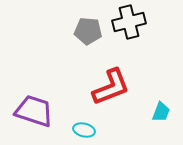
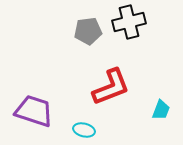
gray pentagon: rotated 12 degrees counterclockwise
cyan trapezoid: moved 2 px up
